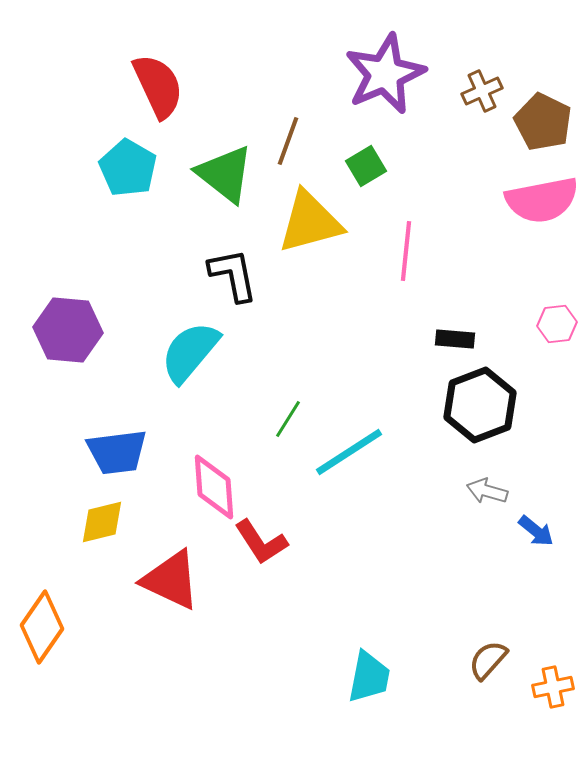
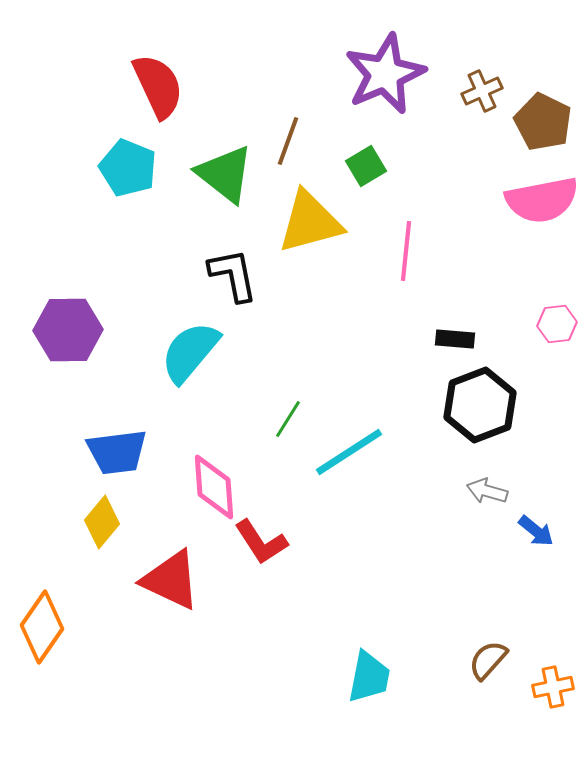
cyan pentagon: rotated 8 degrees counterclockwise
purple hexagon: rotated 6 degrees counterclockwise
yellow diamond: rotated 36 degrees counterclockwise
